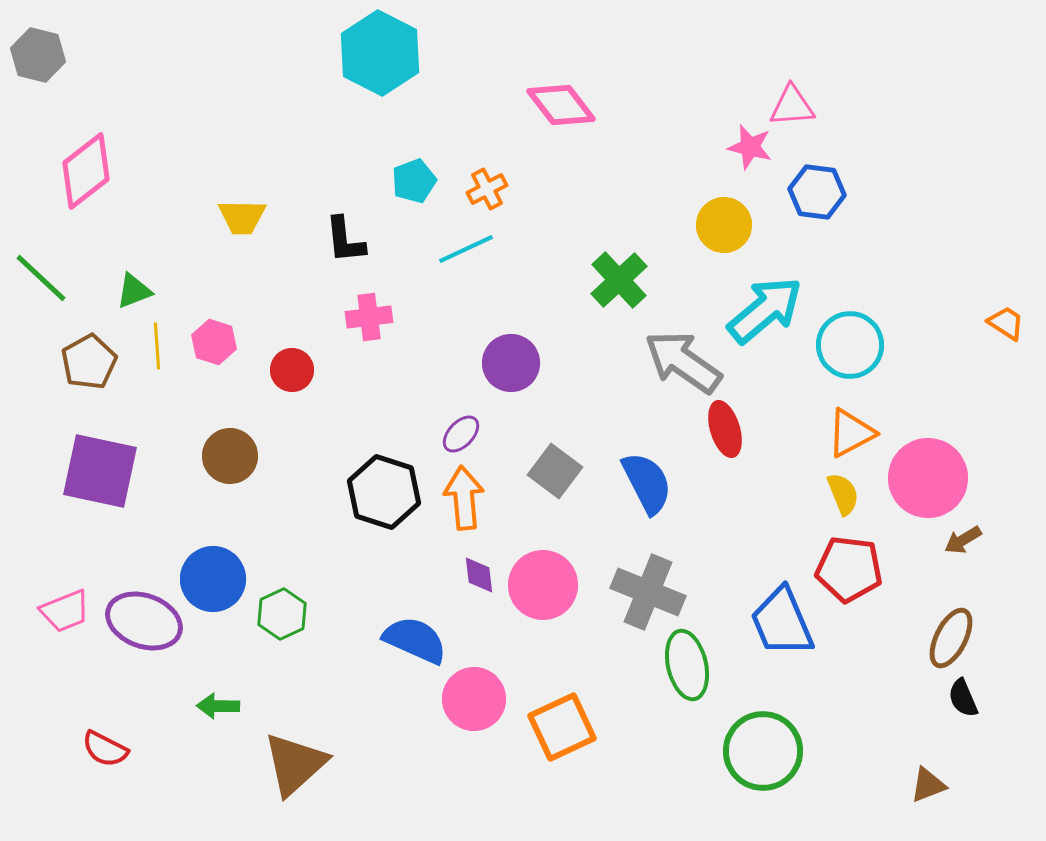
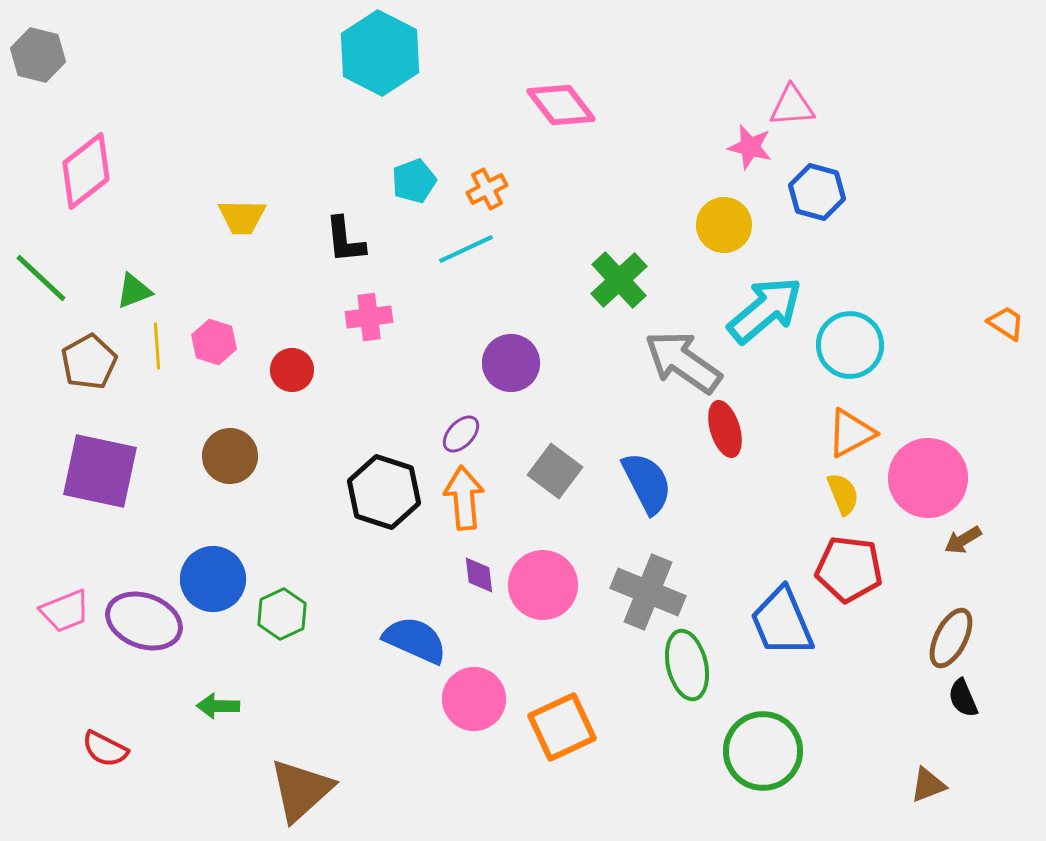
blue hexagon at (817, 192): rotated 8 degrees clockwise
brown triangle at (295, 764): moved 6 px right, 26 px down
